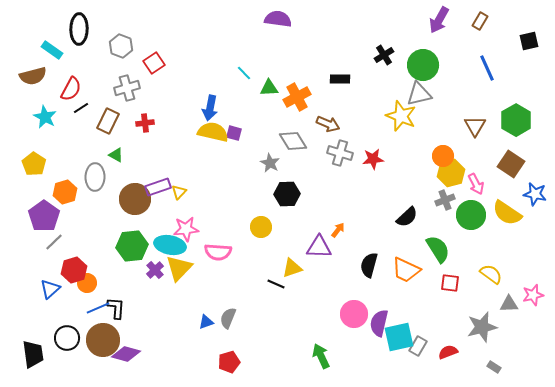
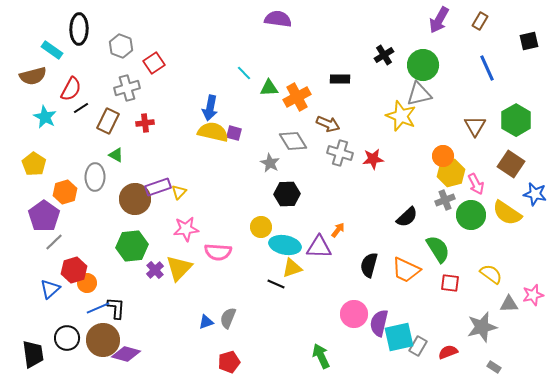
cyan ellipse at (170, 245): moved 115 px right
